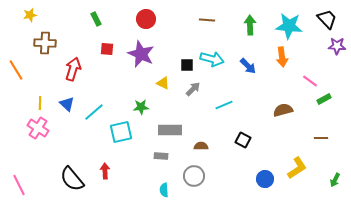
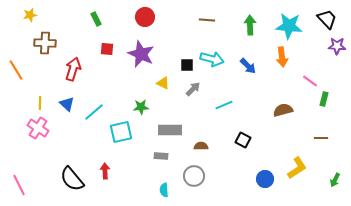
red circle at (146, 19): moved 1 px left, 2 px up
green rectangle at (324, 99): rotated 48 degrees counterclockwise
